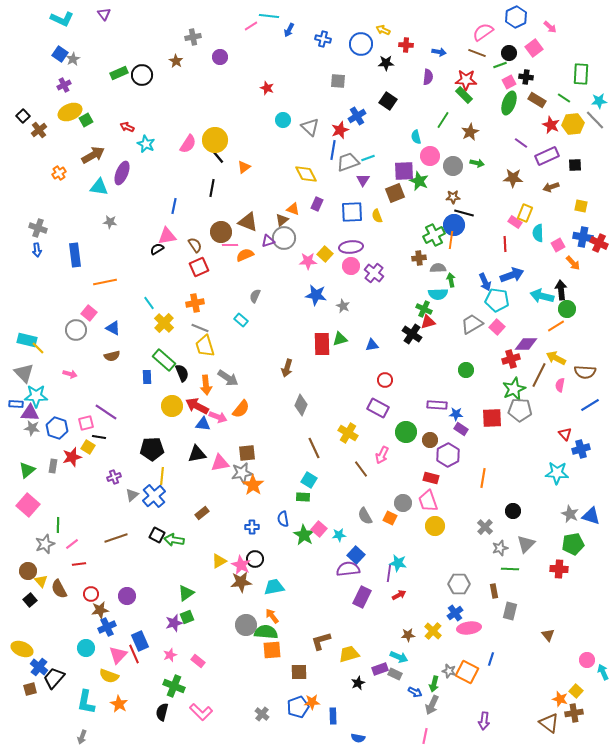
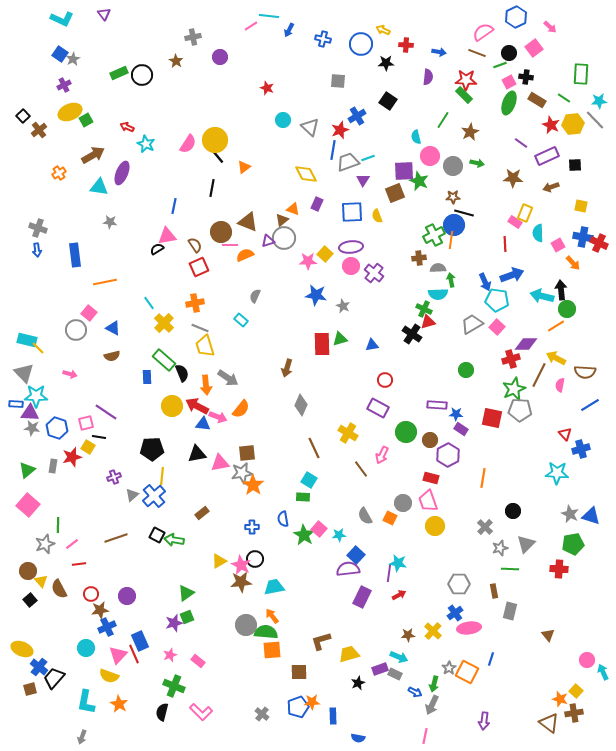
red square at (492, 418): rotated 15 degrees clockwise
gray star at (449, 671): moved 3 px up; rotated 24 degrees clockwise
